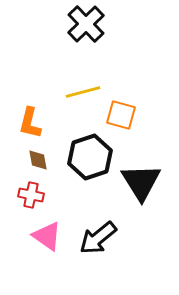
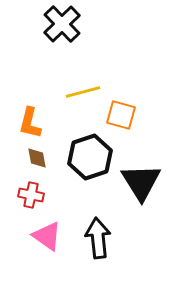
black cross: moved 24 px left
brown diamond: moved 1 px left, 2 px up
black arrow: rotated 123 degrees clockwise
